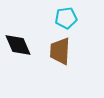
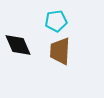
cyan pentagon: moved 10 px left, 3 px down
